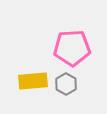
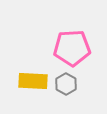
yellow rectangle: rotated 8 degrees clockwise
